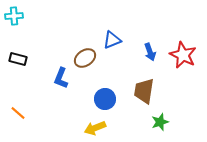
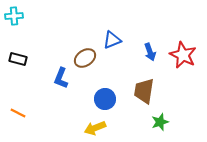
orange line: rotated 14 degrees counterclockwise
